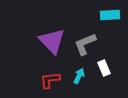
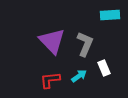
gray L-shape: rotated 135 degrees clockwise
cyan arrow: rotated 28 degrees clockwise
